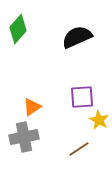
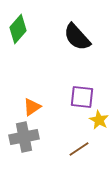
black semicircle: rotated 108 degrees counterclockwise
purple square: rotated 10 degrees clockwise
